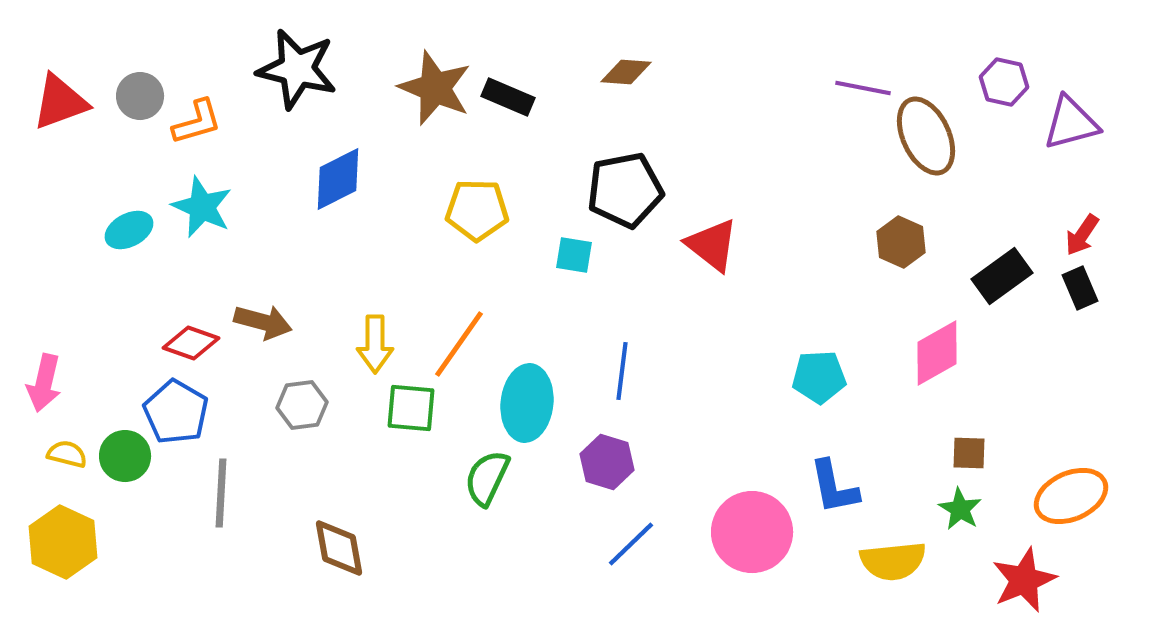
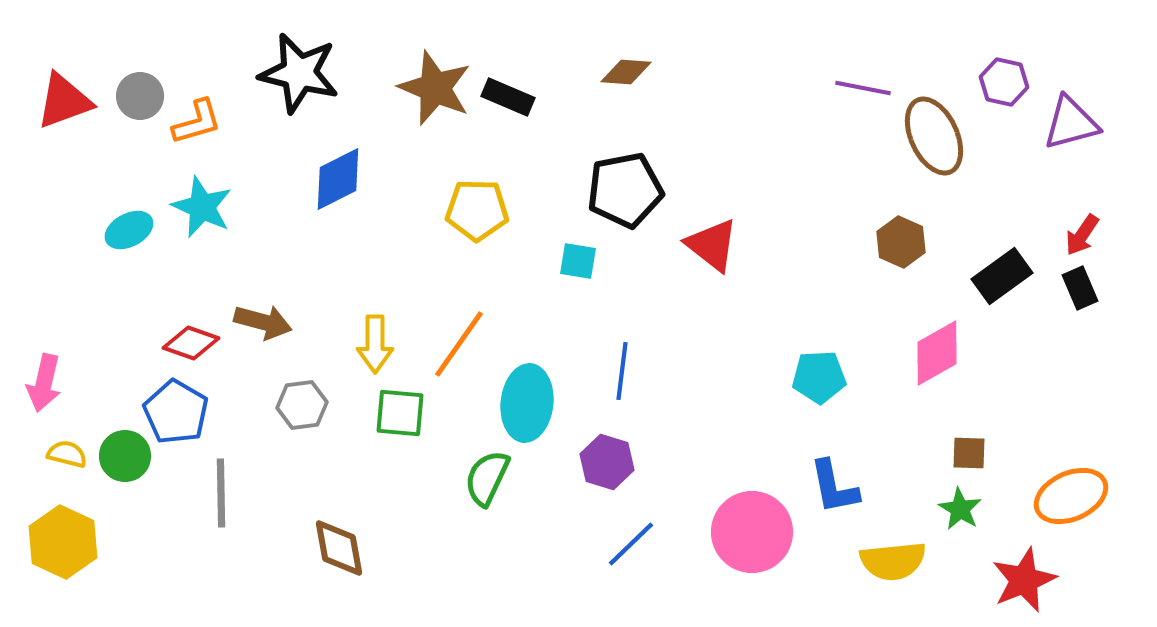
black star at (297, 69): moved 2 px right, 4 px down
red triangle at (60, 102): moved 4 px right, 1 px up
brown ellipse at (926, 136): moved 8 px right
cyan square at (574, 255): moved 4 px right, 6 px down
green square at (411, 408): moved 11 px left, 5 px down
gray line at (221, 493): rotated 4 degrees counterclockwise
